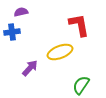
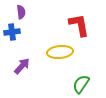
purple semicircle: rotated 96 degrees clockwise
yellow ellipse: rotated 15 degrees clockwise
purple arrow: moved 8 px left, 2 px up
green semicircle: moved 1 px up
